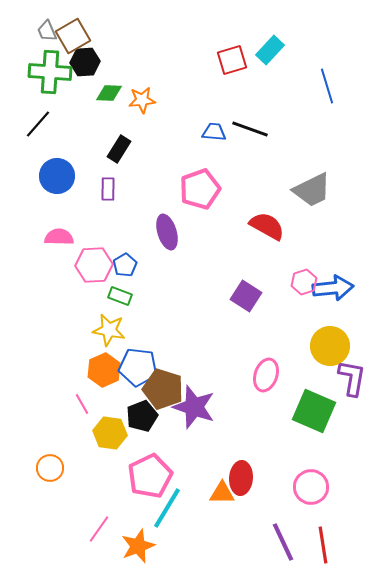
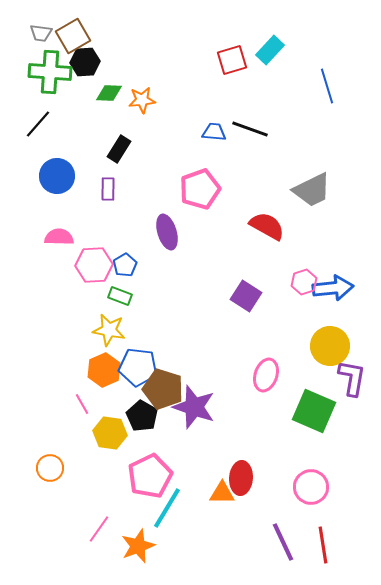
gray trapezoid at (47, 31): moved 6 px left, 2 px down; rotated 60 degrees counterclockwise
black pentagon at (142, 416): rotated 20 degrees counterclockwise
